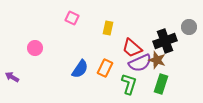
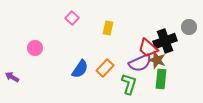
pink square: rotated 16 degrees clockwise
red trapezoid: moved 16 px right
orange rectangle: rotated 18 degrees clockwise
green rectangle: moved 5 px up; rotated 12 degrees counterclockwise
